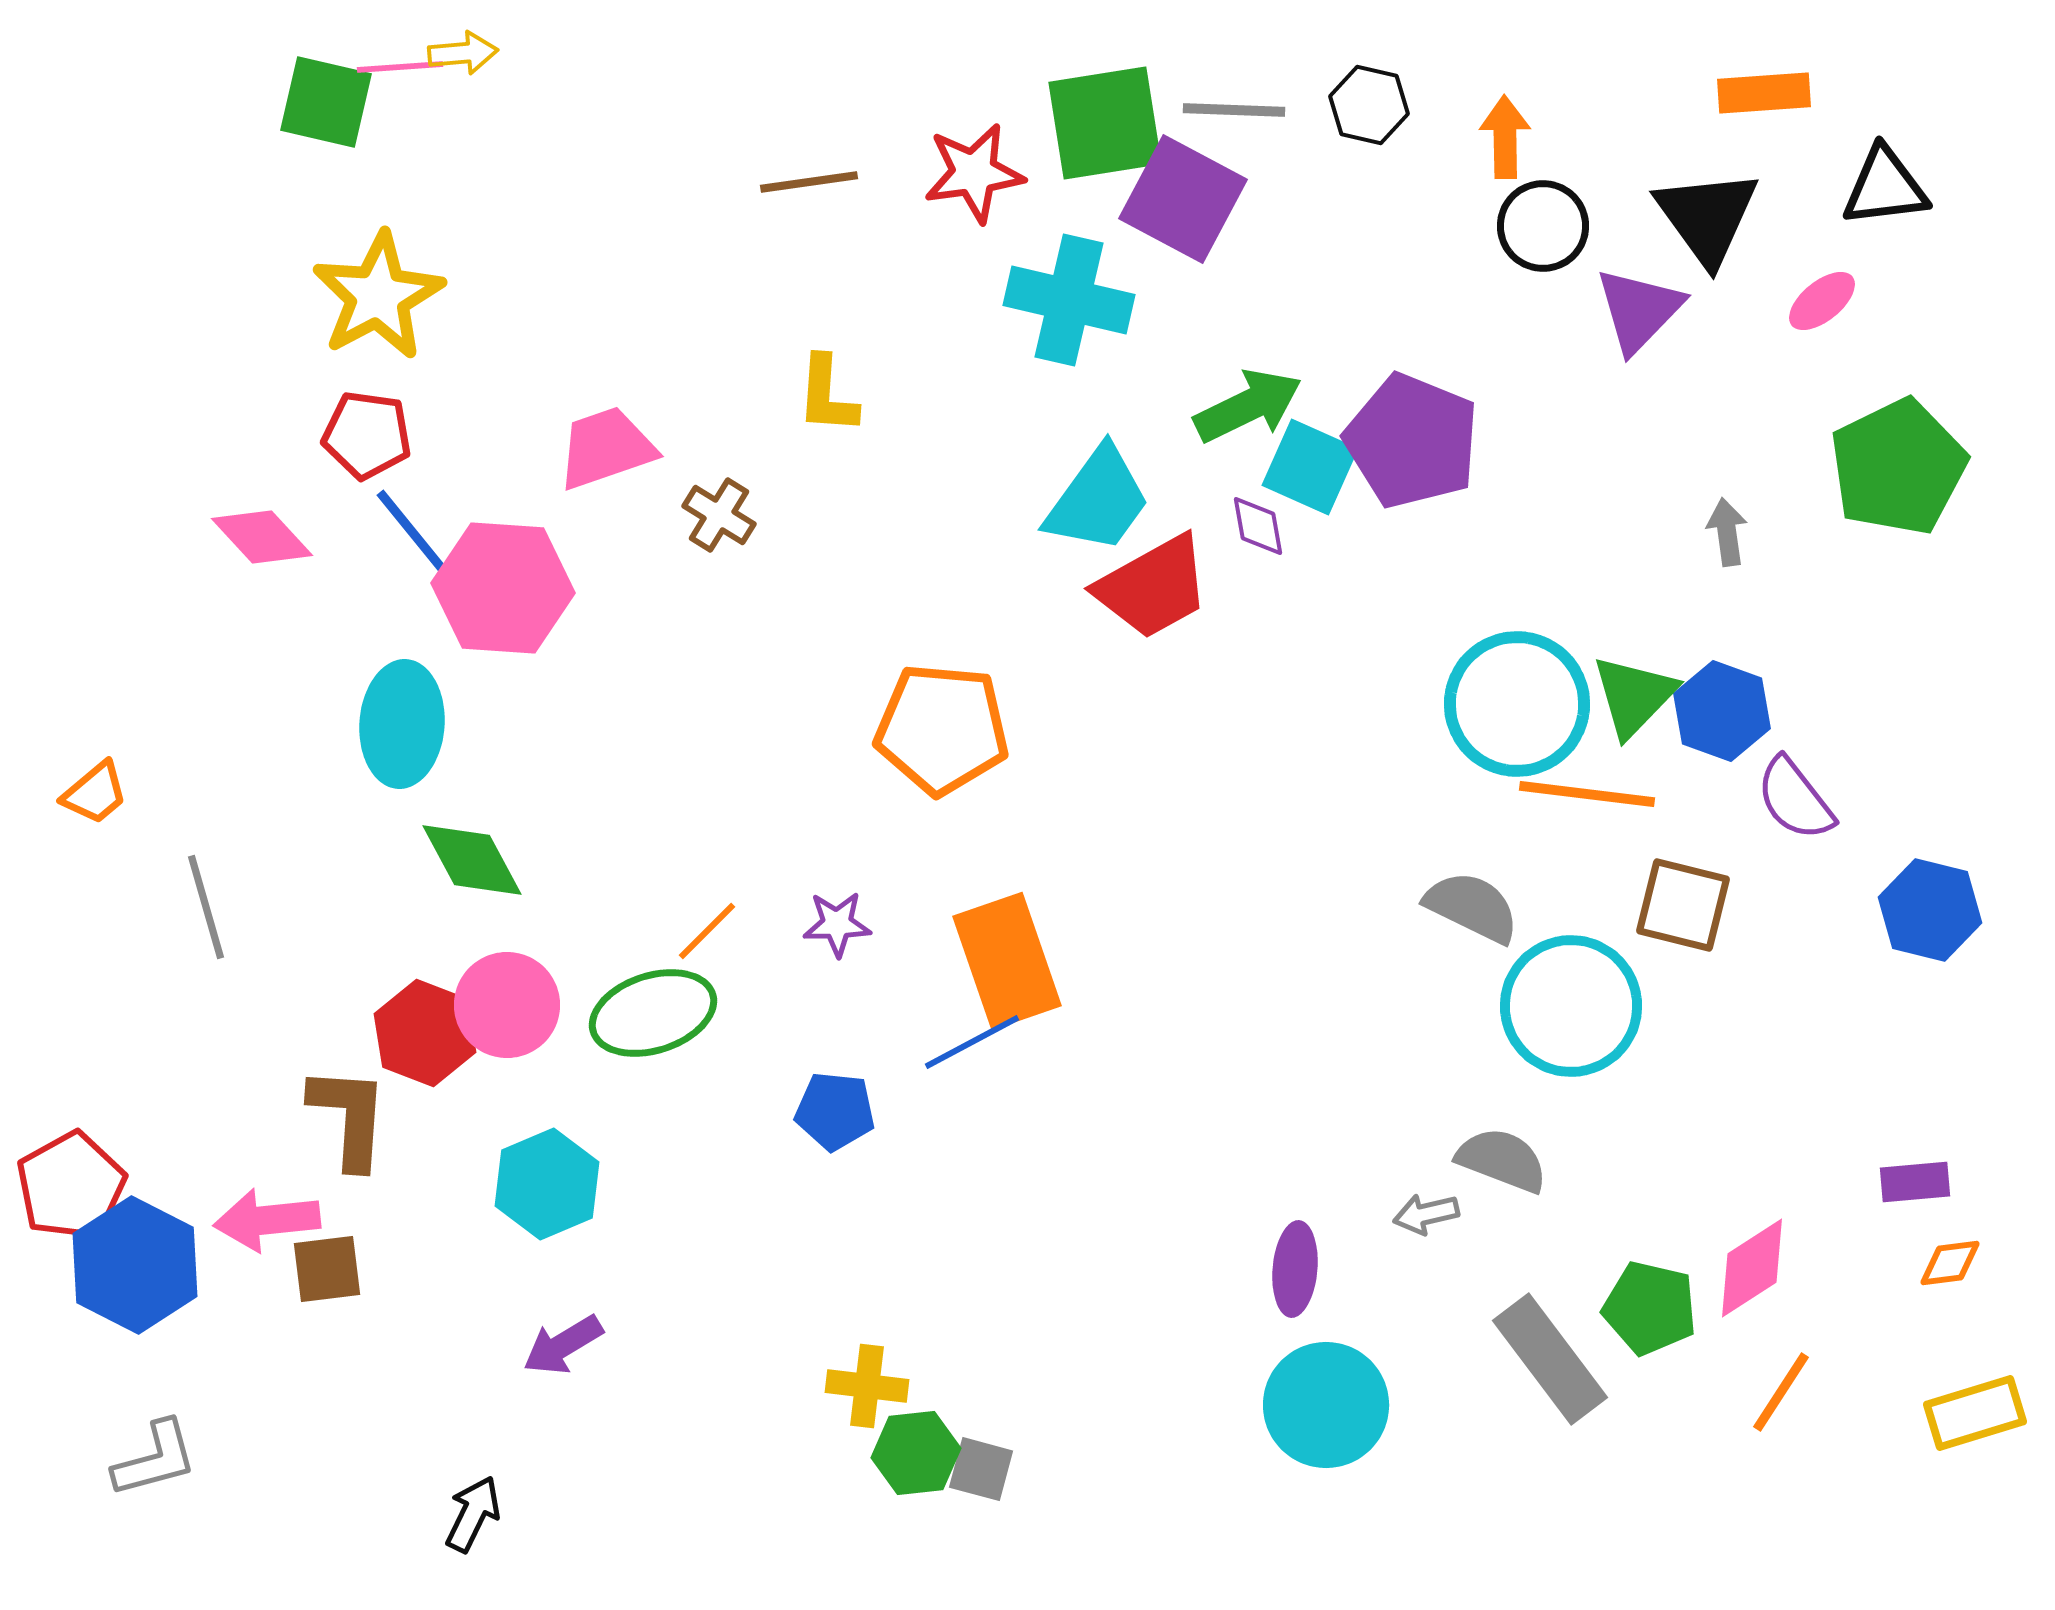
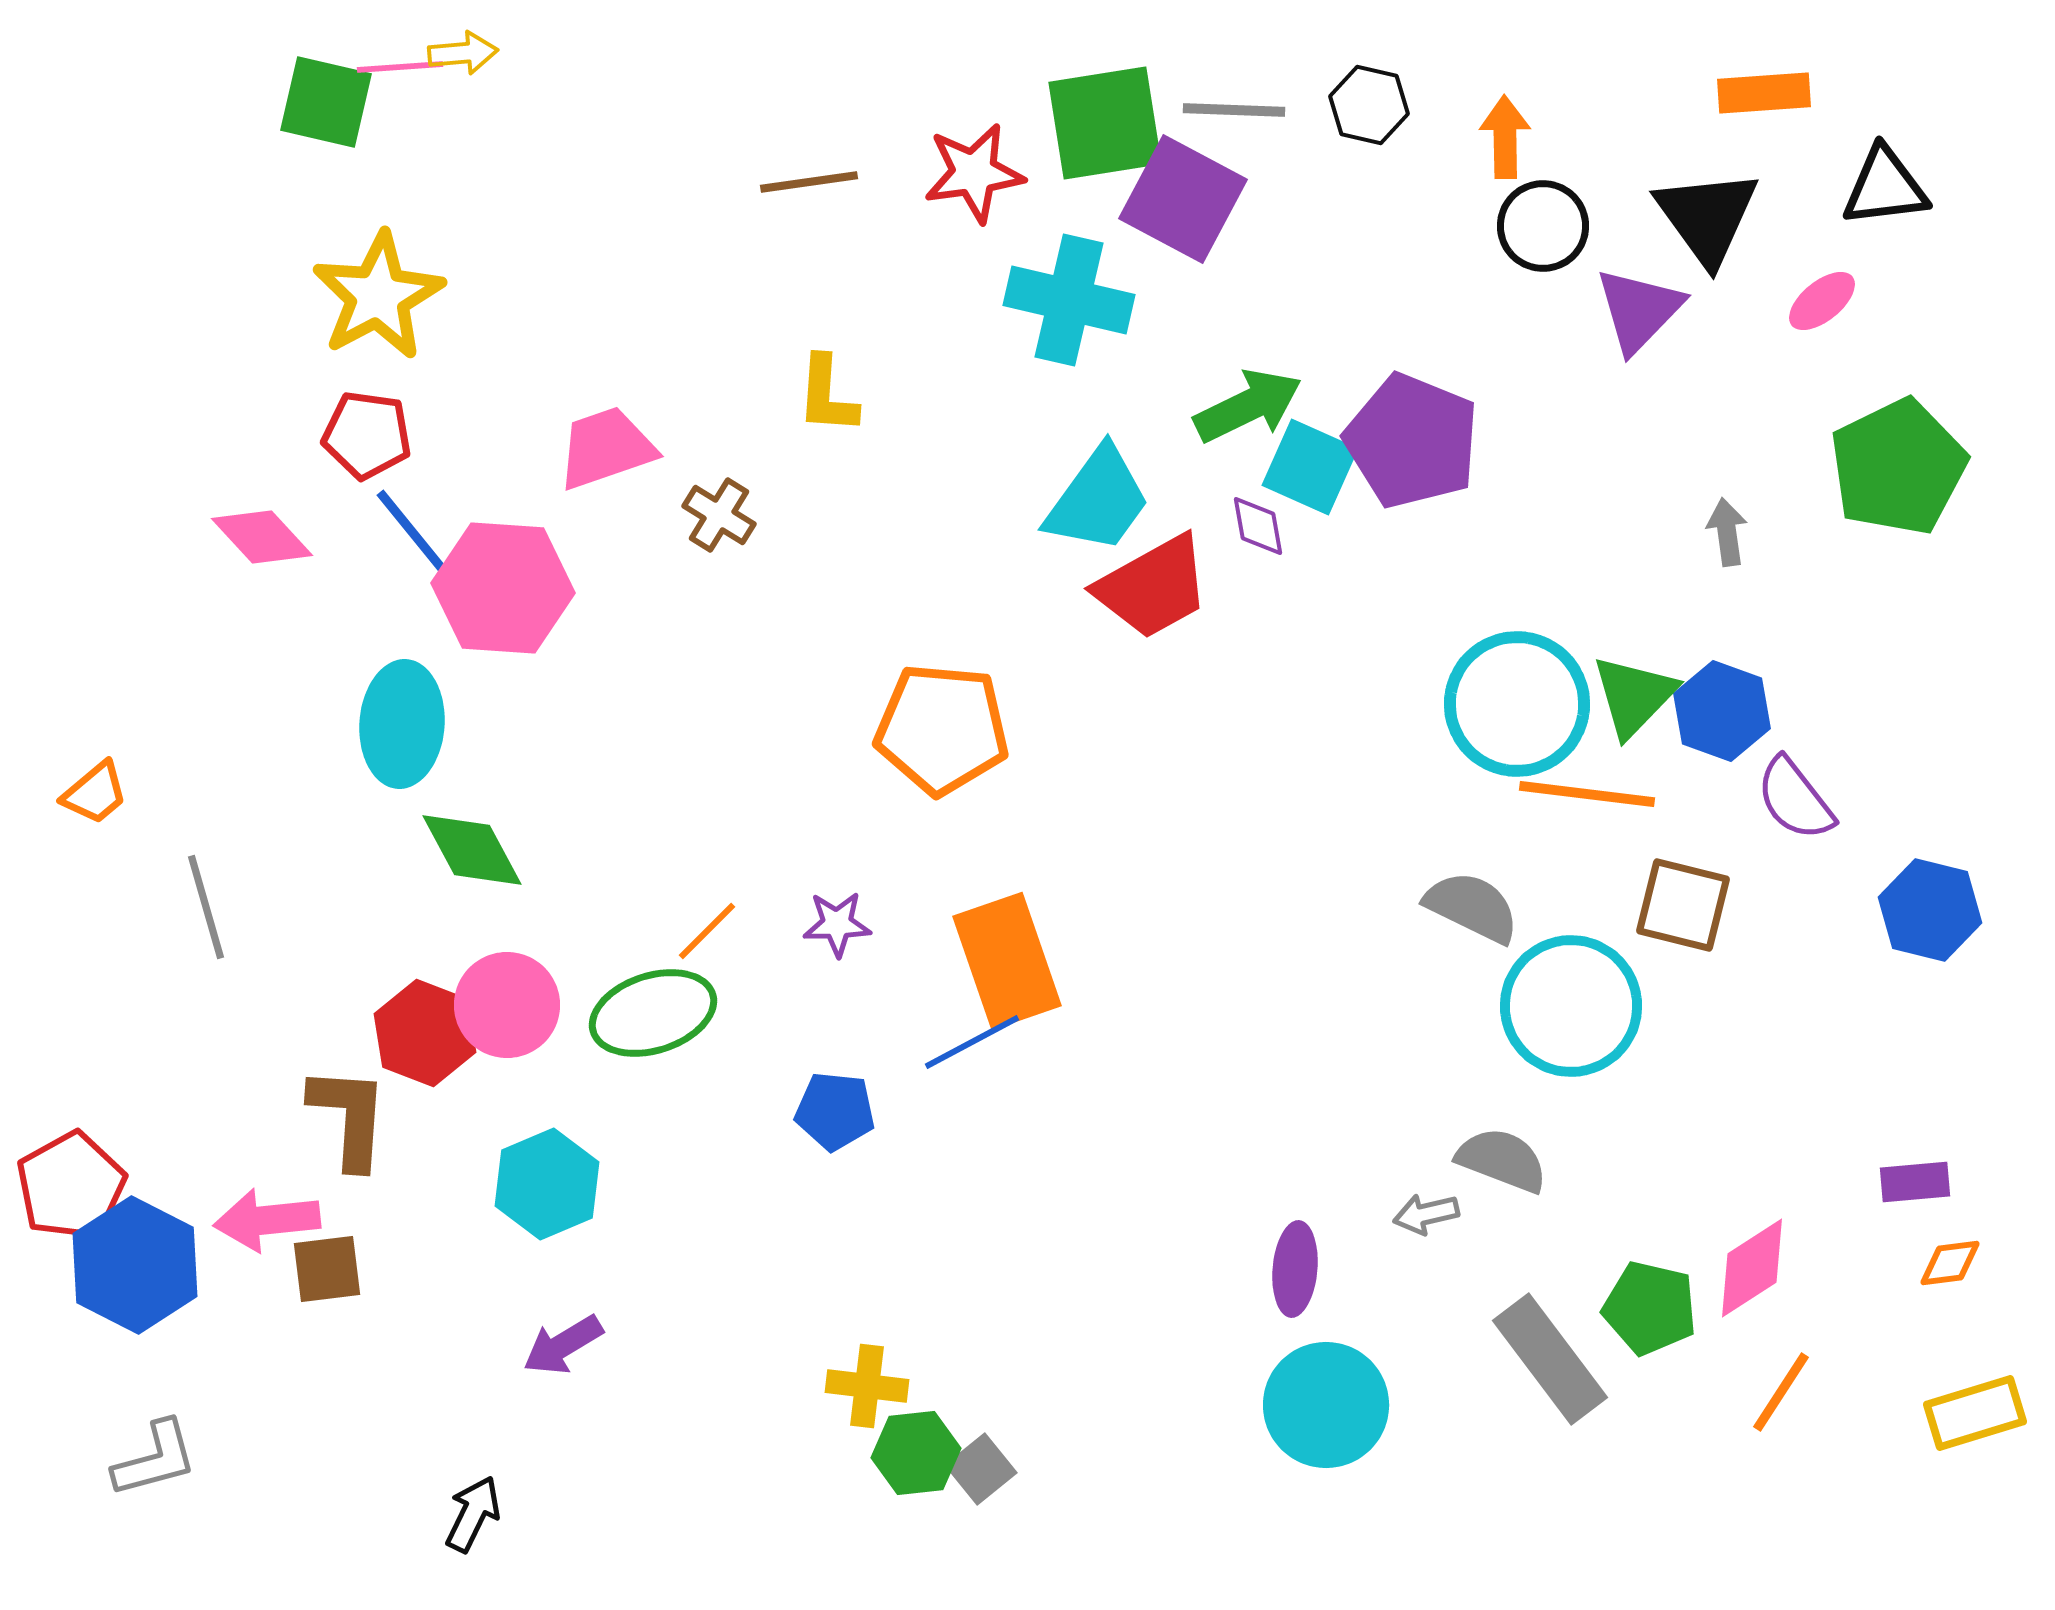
green diamond at (472, 860): moved 10 px up
gray square at (981, 1469): rotated 36 degrees clockwise
